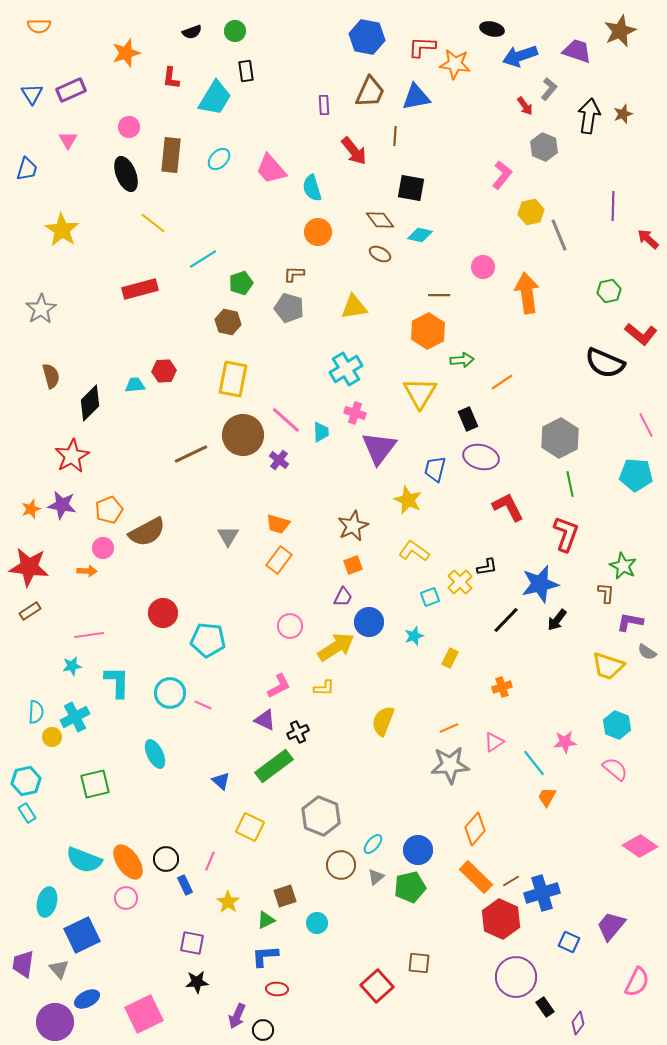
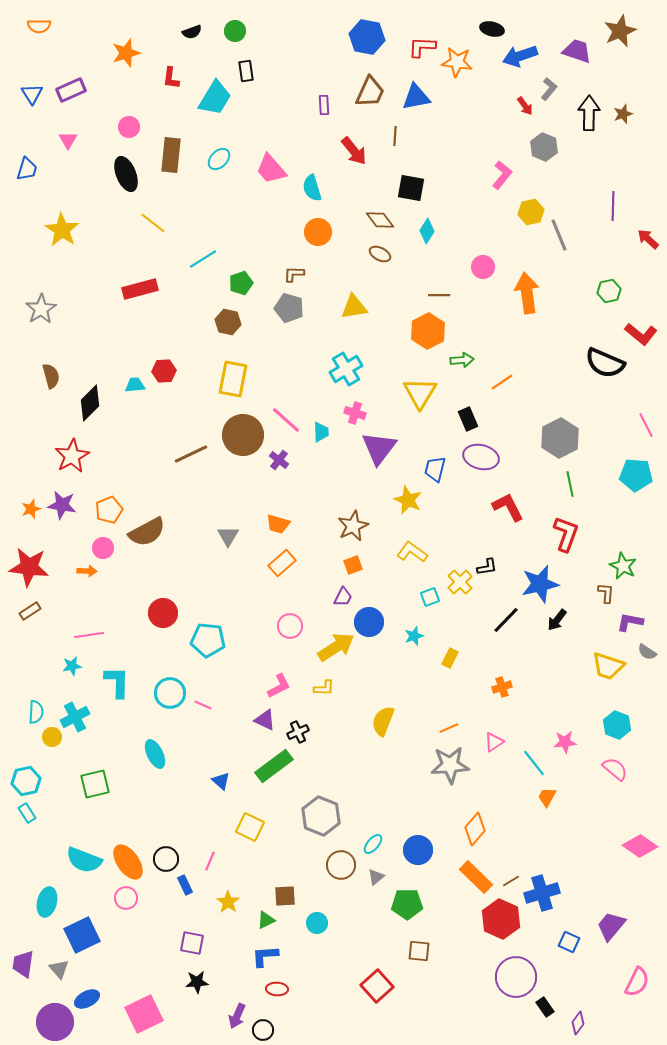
orange star at (455, 64): moved 2 px right, 2 px up
black arrow at (589, 116): moved 3 px up; rotated 8 degrees counterclockwise
cyan diamond at (420, 235): moved 7 px right, 4 px up; rotated 70 degrees counterclockwise
yellow L-shape at (414, 551): moved 2 px left, 1 px down
orange rectangle at (279, 560): moved 3 px right, 3 px down; rotated 12 degrees clockwise
green pentagon at (410, 887): moved 3 px left, 17 px down; rotated 12 degrees clockwise
brown square at (285, 896): rotated 15 degrees clockwise
brown square at (419, 963): moved 12 px up
